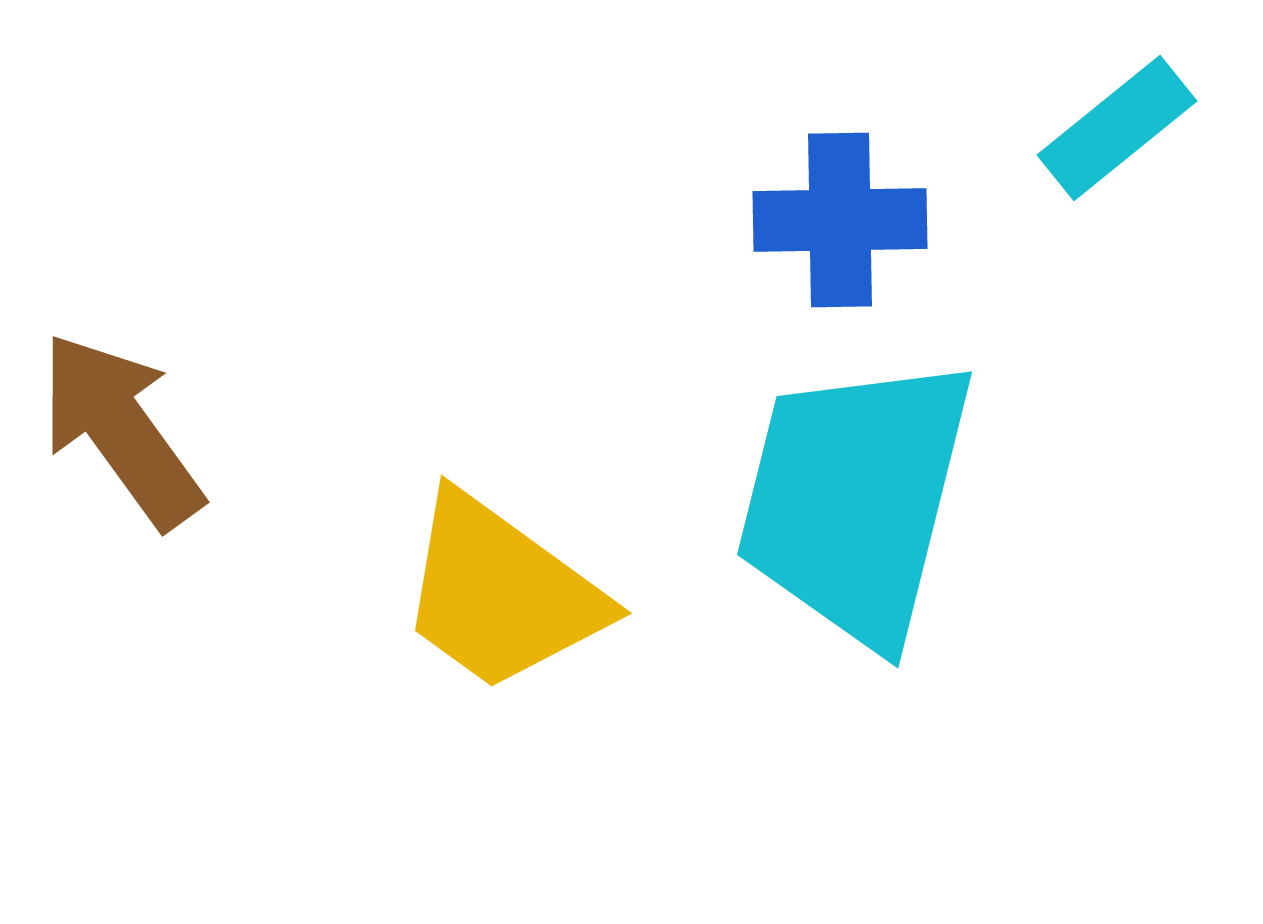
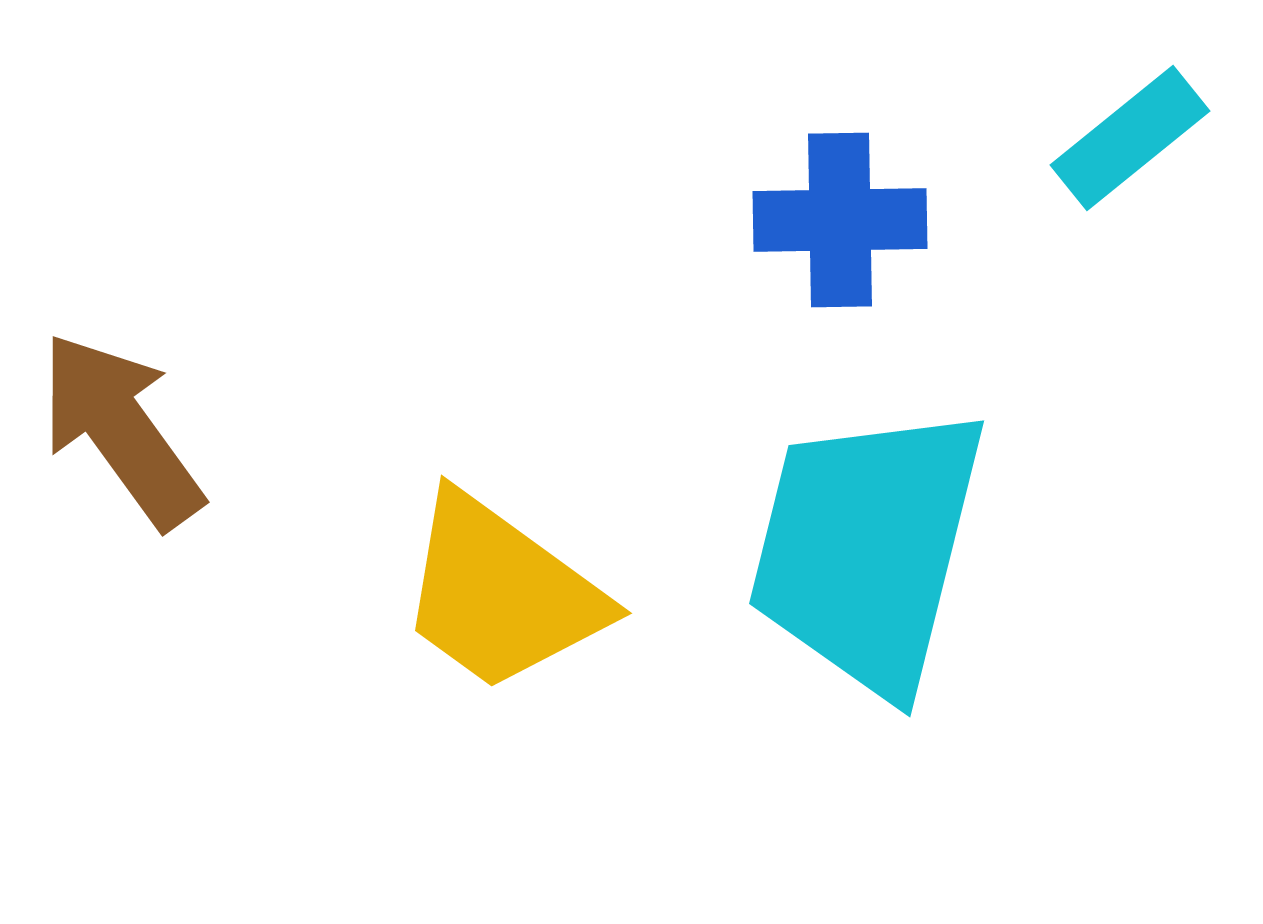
cyan rectangle: moved 13 px right, 10 px down
cyan trapezoid: moved 12 px right, 49 px down
